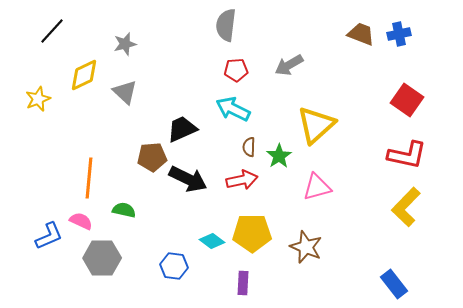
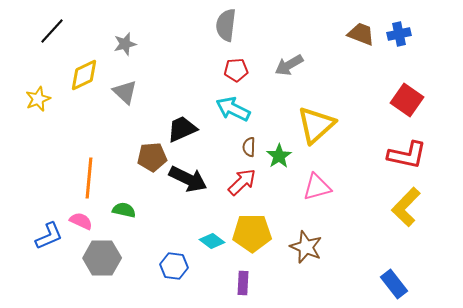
red arrow: moved 2 px down; rotated 32 degrees counterclockwise
